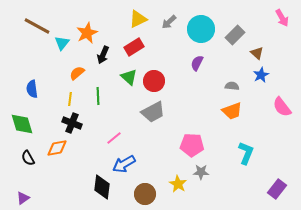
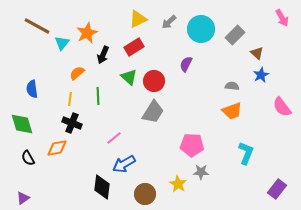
purple semicircle: moved 11 px left, 1 px down
gray trapezoid: rotated 30 degrees counterclockwise
